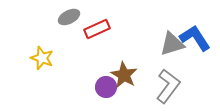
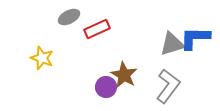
blue L-shape: rotated 56 degrees counterclockwise
